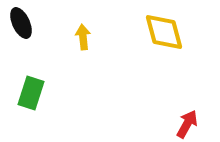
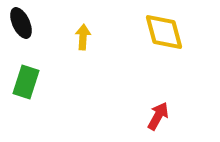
yellow arrow: rotated 10 degrees clockwise
green rectangle: moved 5 px left, 11 px up
red arrow: moved 29 px left, 8 px up
